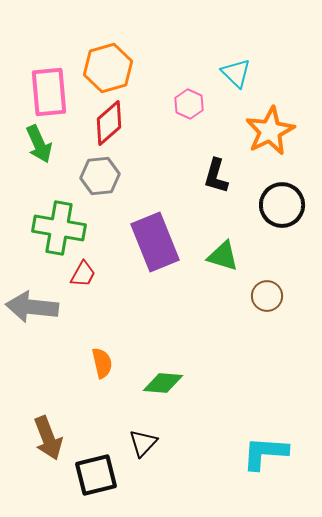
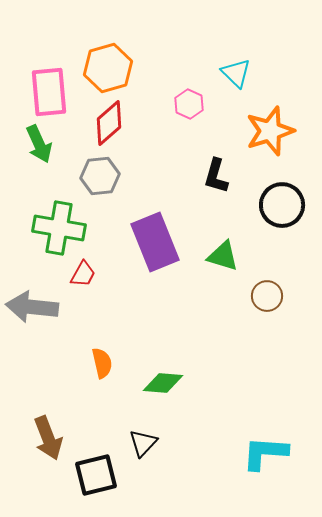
orange star: rotated 9 degrees clockwise
